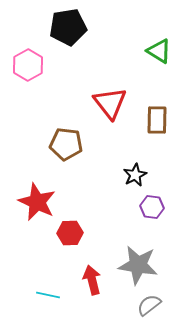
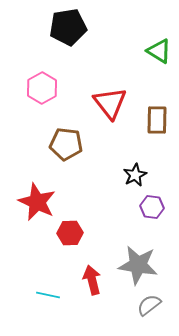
pink hexagon: moved 14 px right, 23 px down
